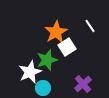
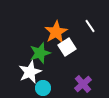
green star: moved 7 px left, 7 px up
